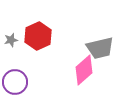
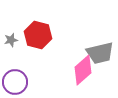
red hexagon: moved 1 px up; rotated 20 degrees counterclockwise
gray trapezoid: moved 5 px down
pink diamond: moved 1 px left
